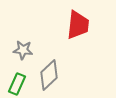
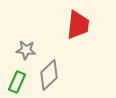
gray star: moved 3 px right
green rectangle: moved 2 px up
